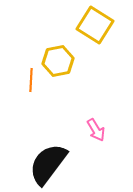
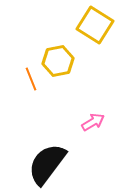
orange line: moved 1 px up; rotated 25 degrees counterclockwise
pink arrow: moved 3 px left, 8 px up; rotated 90 degrees counterclockwise
black semicircle: moved 1 px left
